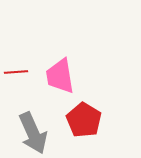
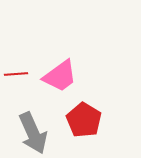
red line: moved 2 px down
pink trapezoid: rotated 117 degrees counterclockwise
